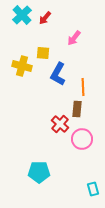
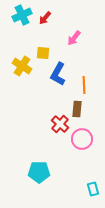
cyan cross: rotated 18 degrees clockwise
yellow cross: rotated 18 degrees clockwise
orange line: moved 1 px right, 2 px up
